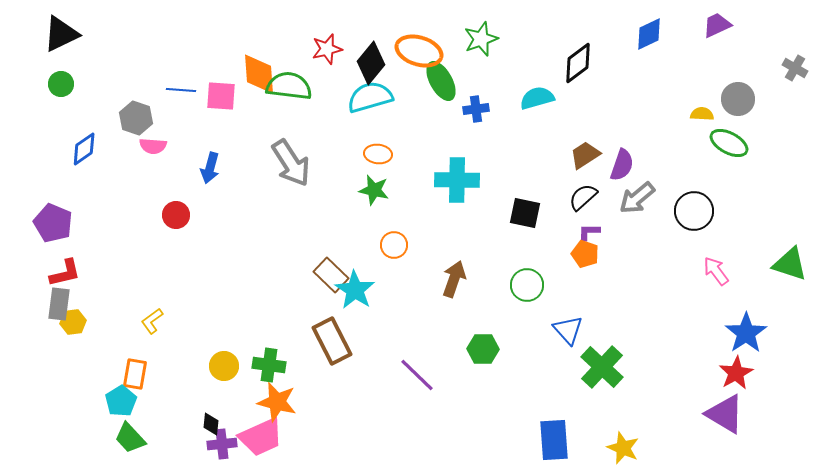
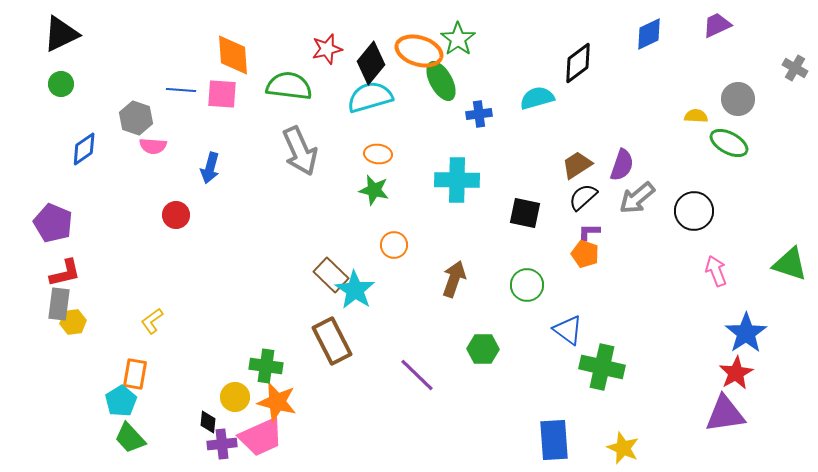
green star at (481, 39): moved 23 px left; rotated 16 degrees counterclockwise
orange diamond at (259, 74): moved 26 px left, 19 px up
pink square at (221, 96): moved 1 px right, 2 px up
blue cross at (476, 109): moved 3 px right, 5 px down
yellow semicircle at (702, 114): moved 6 px left, 2 px down
brown trapezoid at (585, 155): moved 8 px left, 10 px down
gray arrow at (291, 163): moved 9 px right, 12 px up; rotated 9 degrees clockwise
pink arrow at (716, 271): rotated 16 degrees clockwise
blue triangle at (568, 330): rotated 12 degrees counterclockwise
green cross at (269, 365): moved 3 px left, 1 px down
yellow circle at (224, 366): moved 11 px right, 31 px down
green cross at (602, 367): rotated 30 degrees counterclockwise
purple triangle at (725, 414): rotated 39 degrees counterclockwise
black diamond at (211, 424): moved 3 px left, 2 px up
